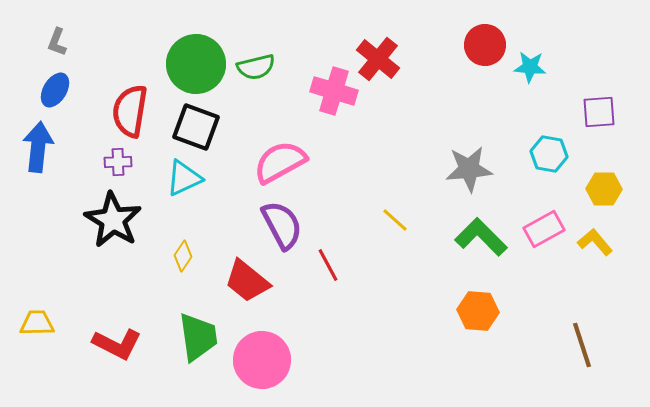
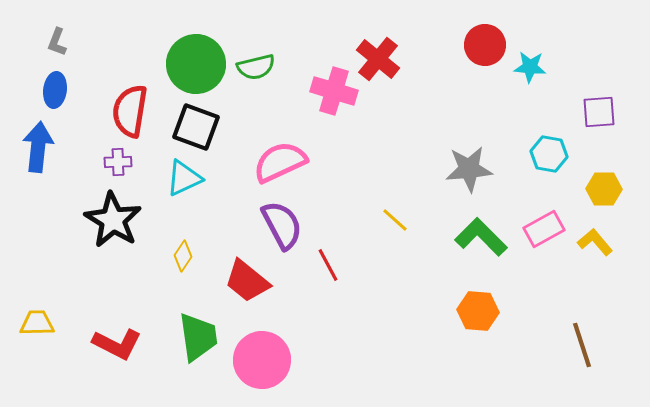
blue ellipse: rotated 24 degrees counterclockwise
pink semicircle: rotated 4 degrees clockwise
